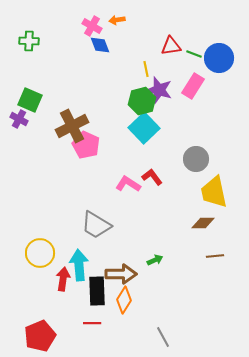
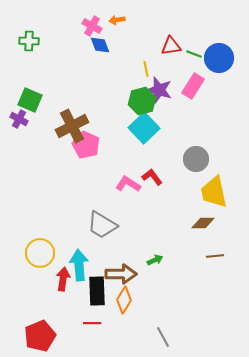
gray trapezoid: moved 6 px right
